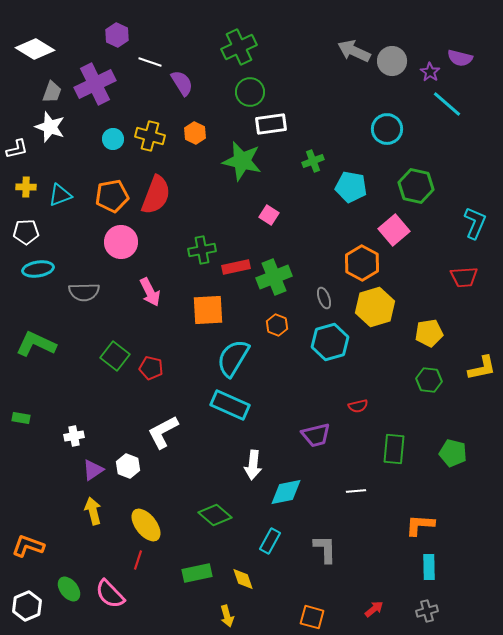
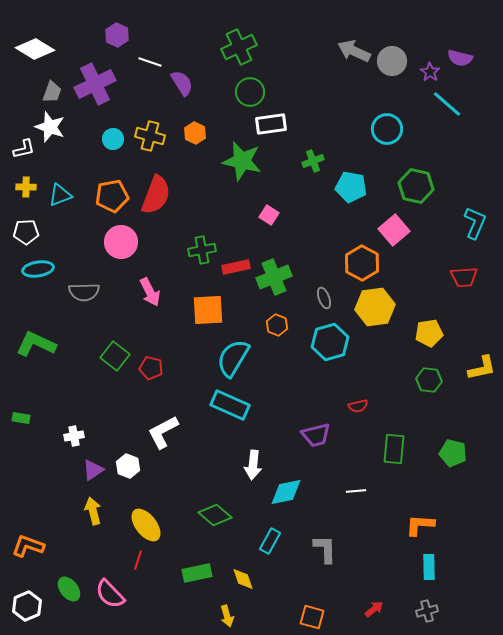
white L-shape at (17, 149): moved 7 px right
yellow hexagon at (375, 307): rotated 9 degrees clockwise
